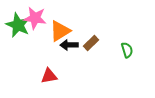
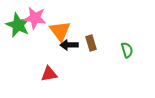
orange triangle: rotated 35 degrees counterclockwise
brown rectangle: rotated 63 degrees counterclockwise
red triangle: moved 2 px up
